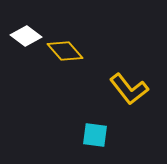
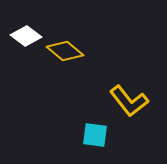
yellow diamond: rotated 9 degrees counterclockwise
yellow L-shape: moved 12 px down
